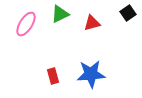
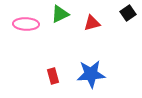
pink ellipse: rotated 60 degrees clockwise
